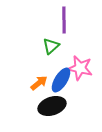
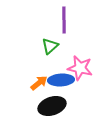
green triangle: moved 1 px left
blue ellipse: rotated 55 degrees clockwise
